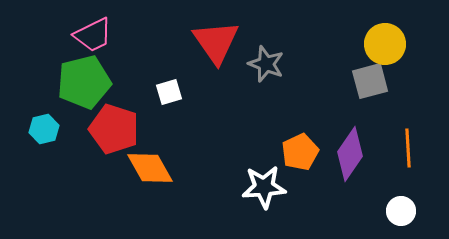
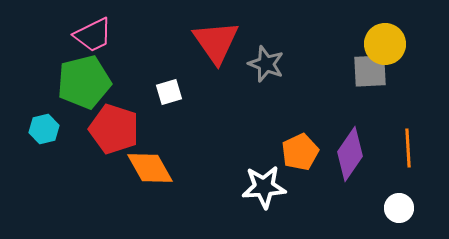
gray square: moved 10 px up; rotated 12 degrees clockwise
white circle: moved 2 px left, 3 px up
